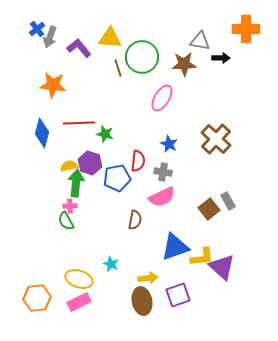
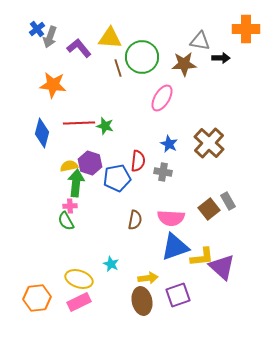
green star: moved 8 px up
brown cross: moved 7 px left, 4 px down
pink semicircle: moved 9 px right, 21 px down; rotated 28 degrees clockwise
